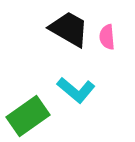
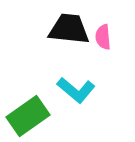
black trapezoid: rotated 24 degrees counterclockwise
pink semicircle: moved 4 px left
